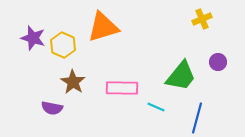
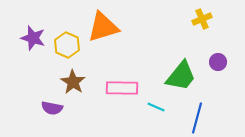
yellow hexagon: moved 4 px right
